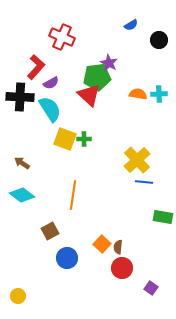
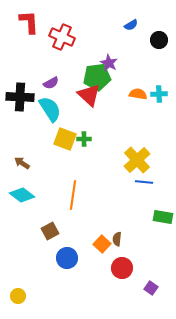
red L-shape: moved 7 px left, 45 px up; rotated 45 degrees counterclockwise
brown semicircle: moved 1 px left, 8 px up
